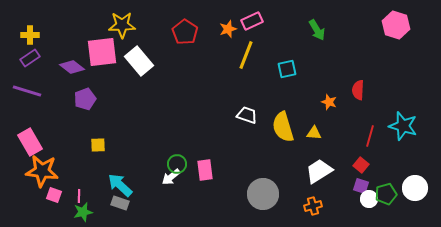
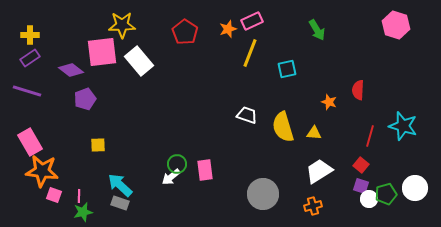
yellow line at (246, 55): moved 4 px right, 2 px up
purple diamond at (72, 67): moved 1 px left, 3 px down
